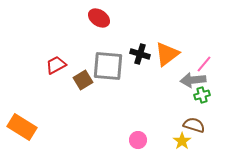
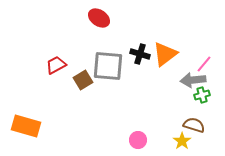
orange triangle: moved 2 px left
orange rectangle: moved 4 px right, 1 px up; rotated 16 degrees counterclockwise
